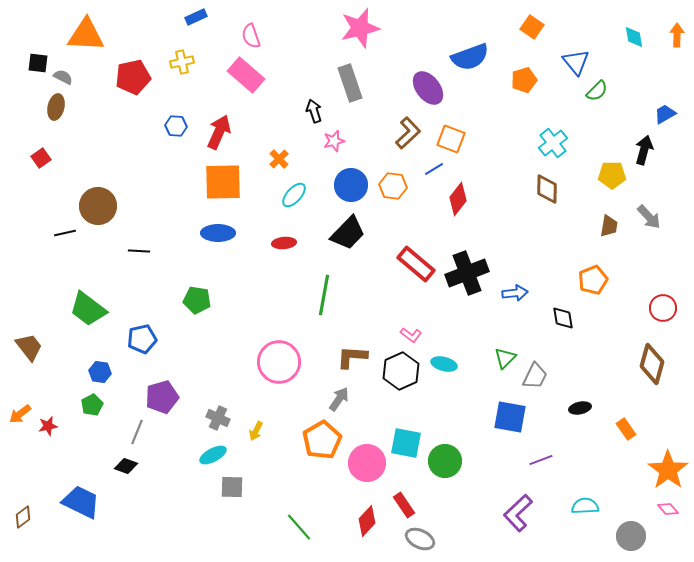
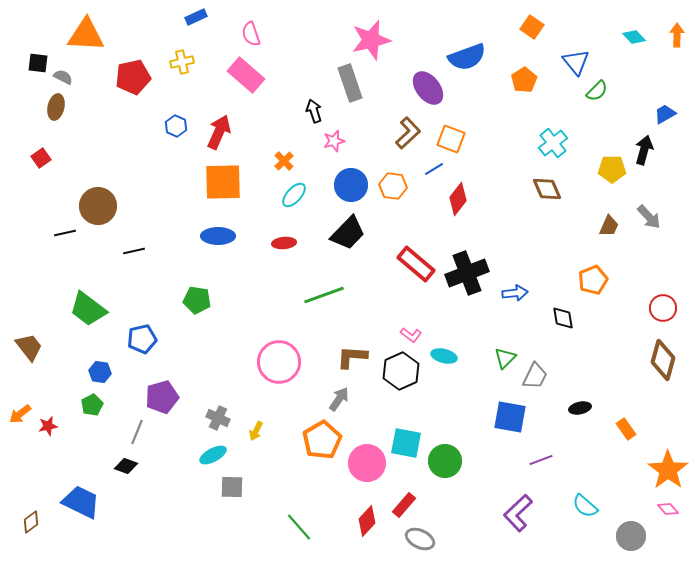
pink star at (360, 28): moved 11 px right, 12 px down
pink semicircle at (251, 36): moved 2 px up
cyan diamond at (634, 37): rotated 35 degrees counterclockwise
blue semicircle at (470, 57): moved 3 px left
orange pentagon at (524, 80): rotated 15 degrees counterclockwise
blue hexagon at (176, 126): rotated 20 degrees clockwise
orange cross at (279, 159): moved 5 px right, 2 px down
yellow pentagon at (612, 175): moved 6 px up
brown diamond at (547, 189): rotated 24 degrees counterclockwise
brown trapezoid at (609, 226): rotated 15 degrees clockwise
blue ellipse at (218, 233): moved 3 px down
black line at (139, 251): moved 5 px left; rotated 15 degrees counterclockwise
green line at (324, 295): rotated 60 degrees clockwise
cyan ellipse at (444, 364): moved 8 px up
brown diamond at (652, 364): moved 11 px right, 4 px up
red rectangle at (404, 505): rotated 75 degrees clockwise
cyan semicircle at (585, 506): rotated 136 degrees counterclockwise
brown diamond at (23, 517): moved 8 px right, 5 px down
